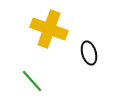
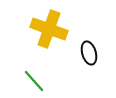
green line: moved 2 px right
